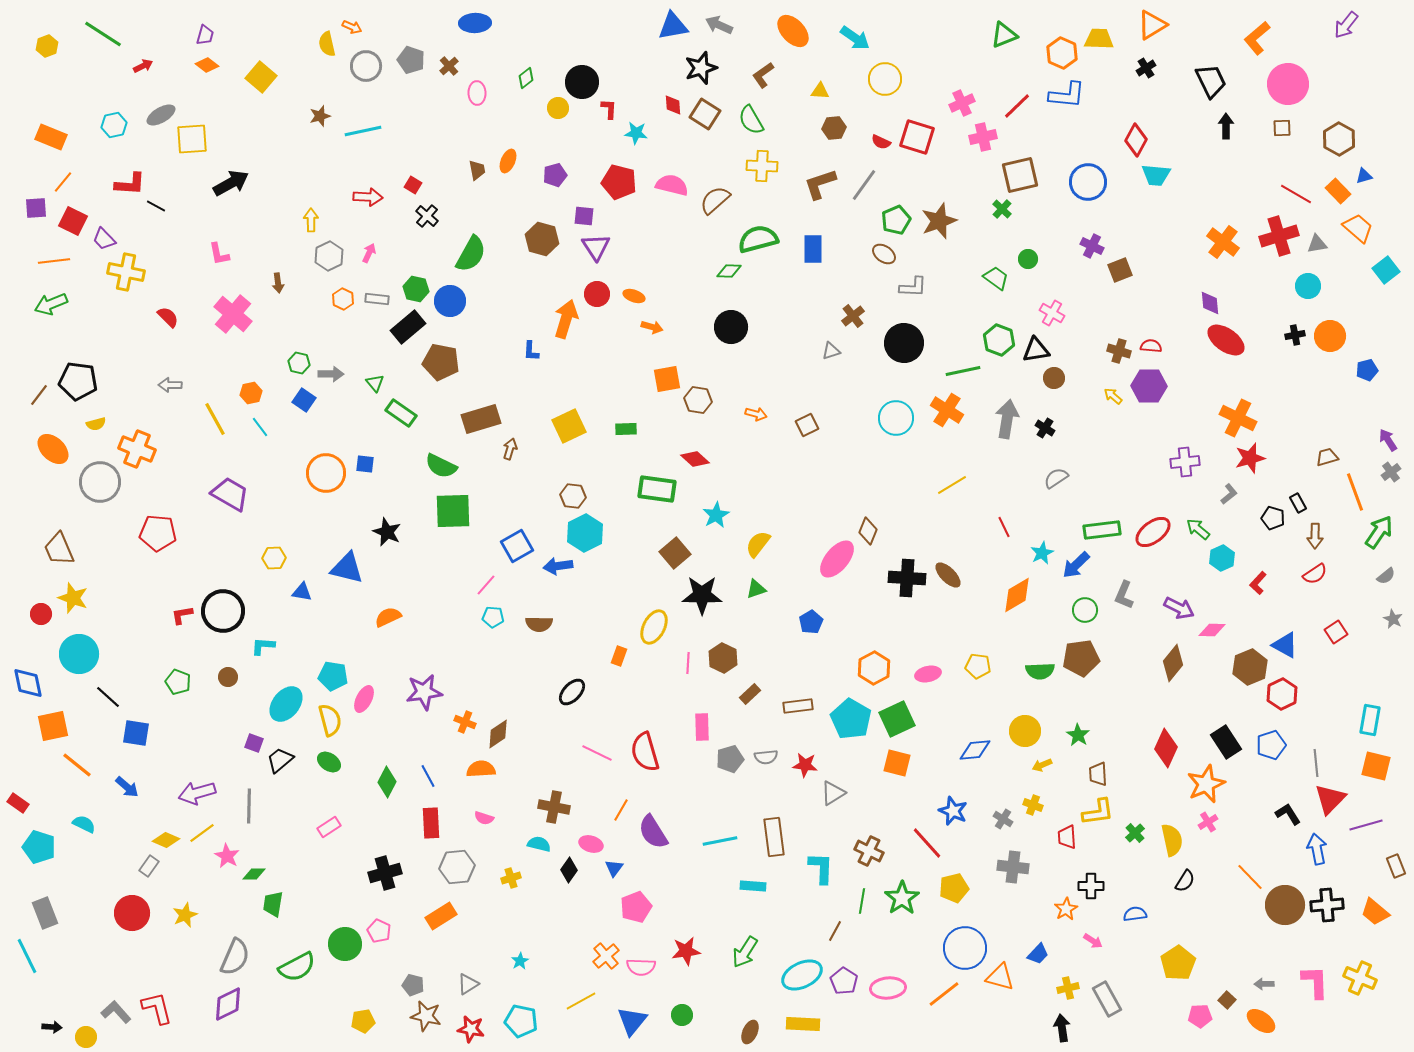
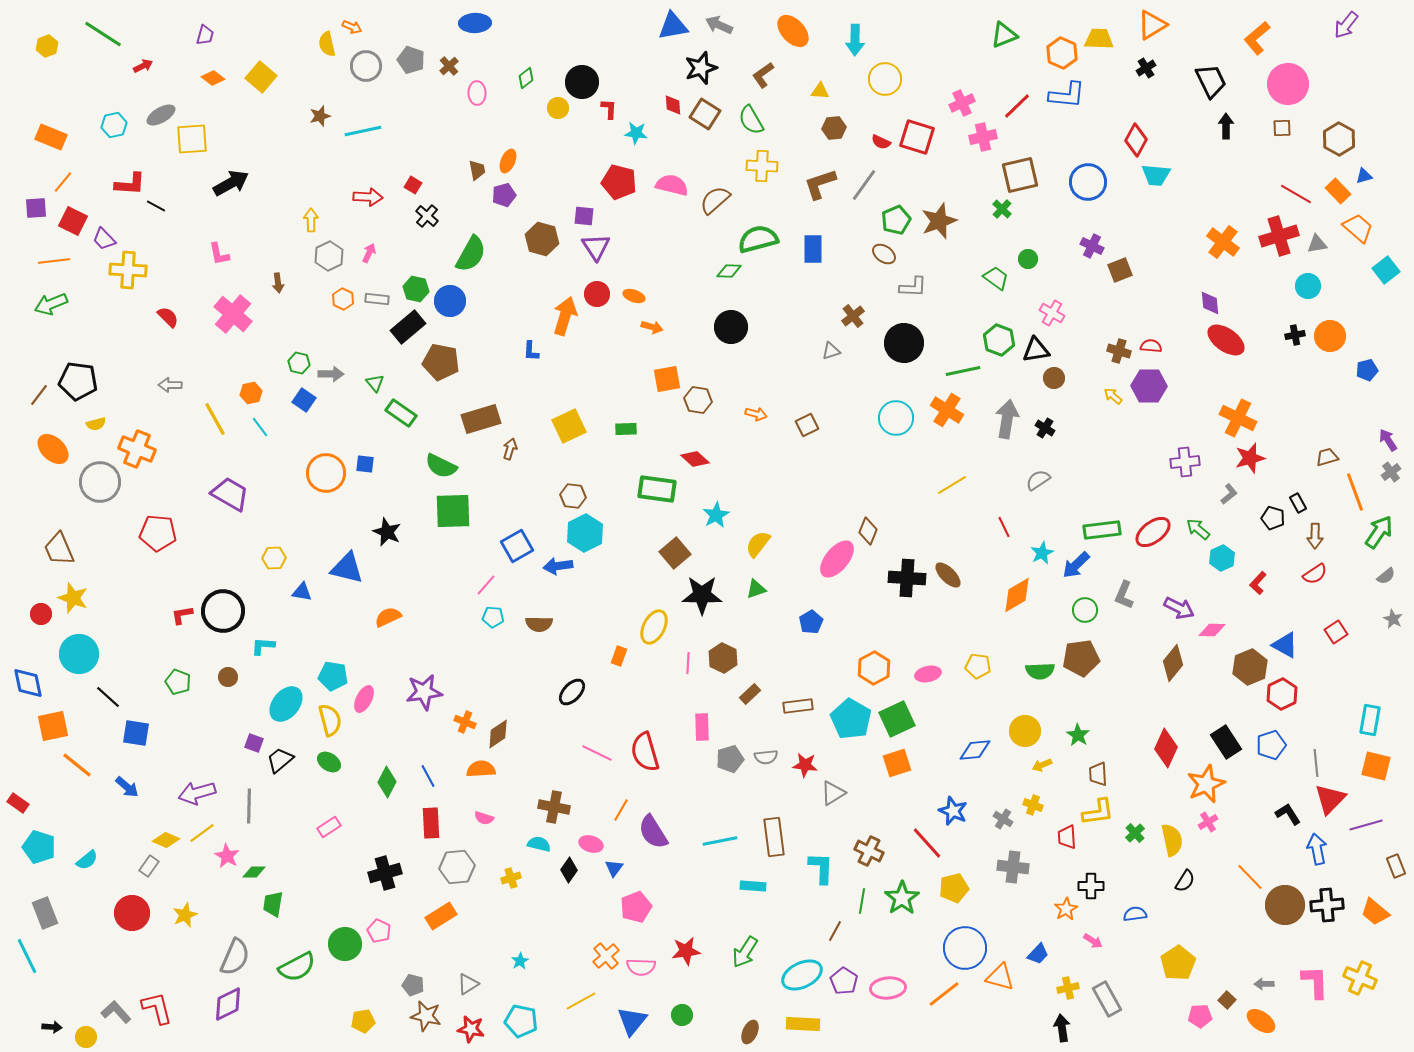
cyan arrow at (855, 38): moved 2 px down; rotated 56 degrees clockwise
orange diamond at (207, 65): moved 6 px right, 13 px down
purple pentagon at (555, 175): moved 51 px left, 20 px down
yellow cross at (126, 272): moved 2 px right, 2 px up; rotated 9 degrees counterclockwise
orange arrow at (566, 319): moved 1 px left, 3 px up
gray semicircle at (1056, 478): moved 18 px left, 2 px down
orange square at (897, 763): rotated 32 degrees counterclockwise
cyan semicircle at (84, 824): moved 3 px right, 36 px down; rotated 115 degrees clockwise
green diamond at (254, 874): moved 2 px up
